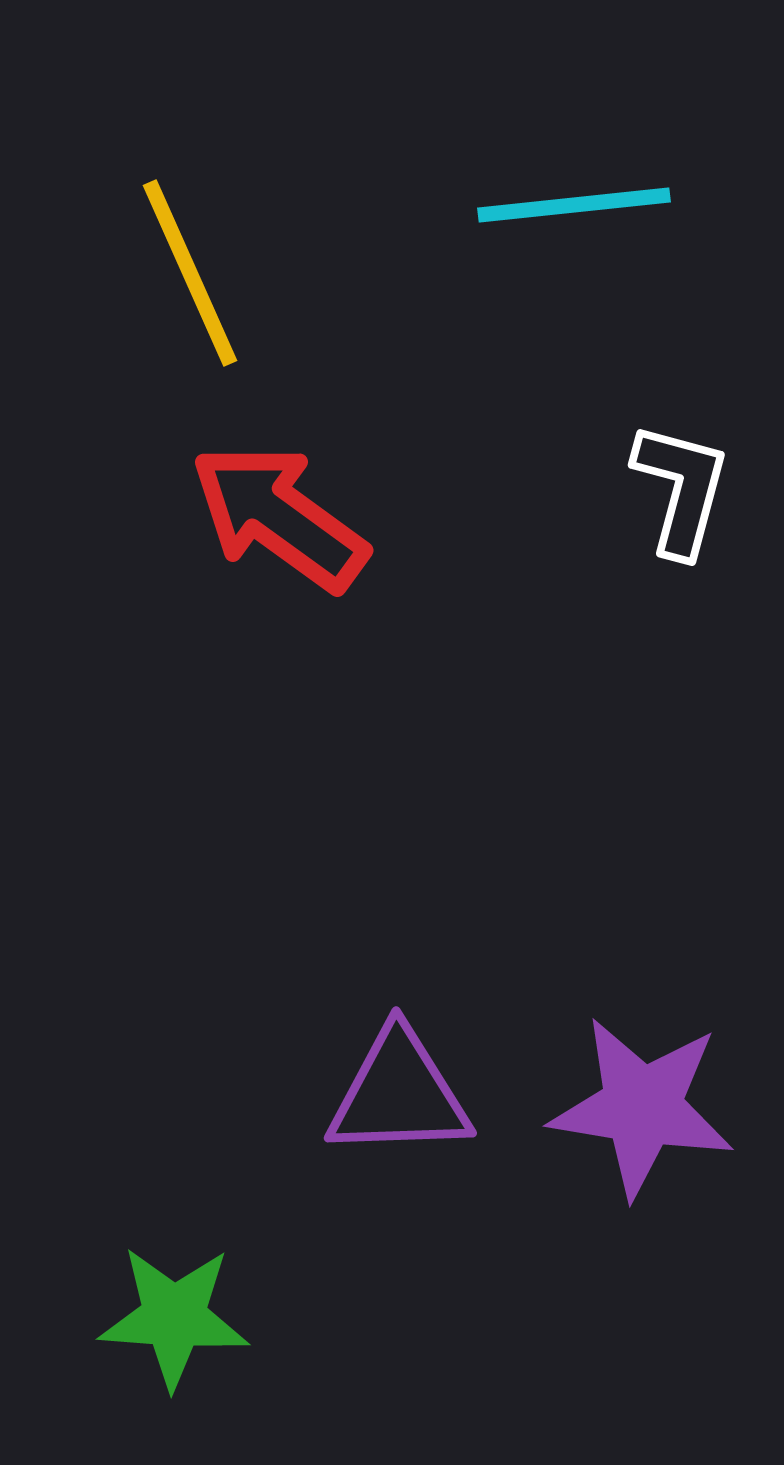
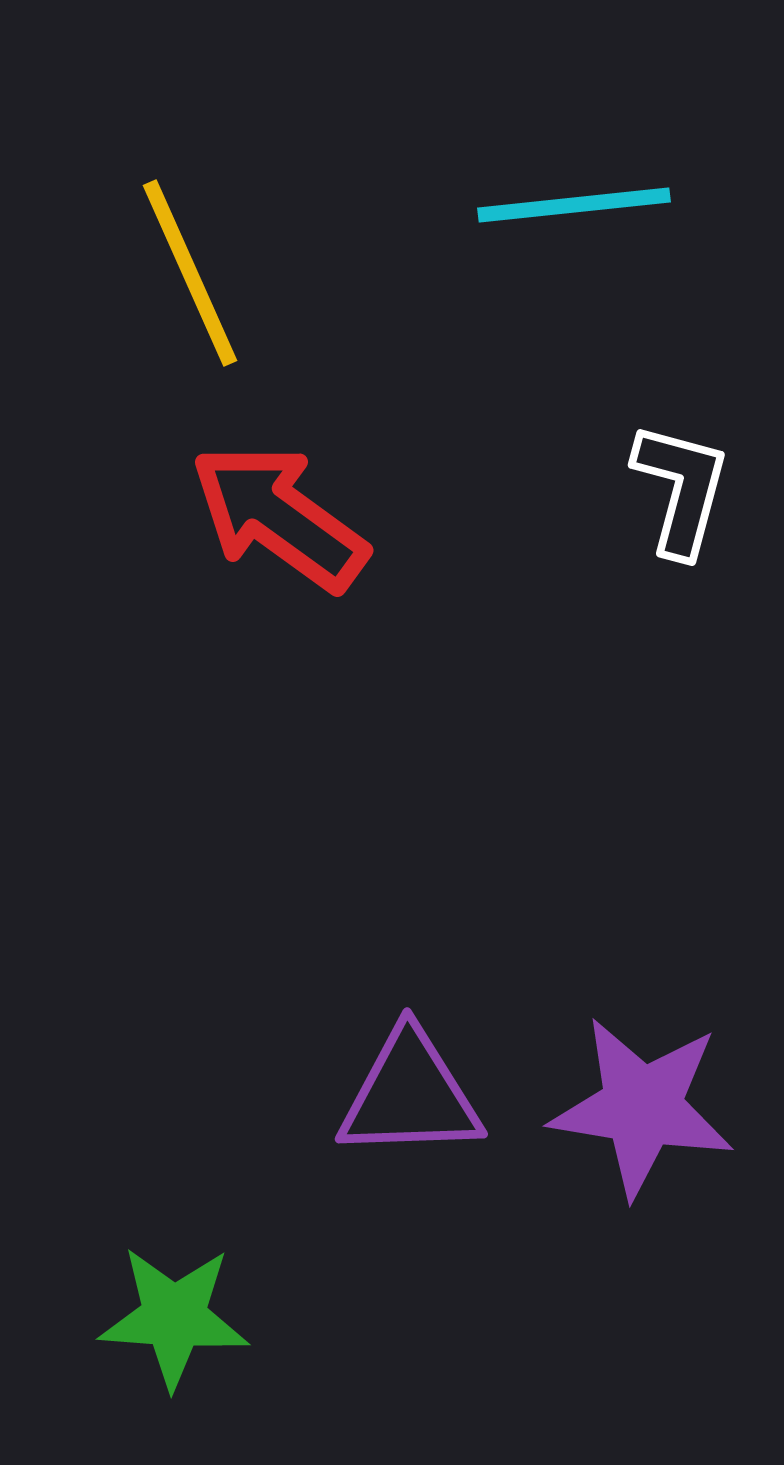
purple triangle: moved 11 px right, 1 px down
